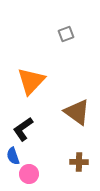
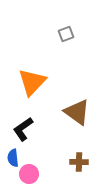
orange triangle: moved 1 px right, 1 px down
blue semicircle: moved 2 px down; rotated 12 degrees clockwise
